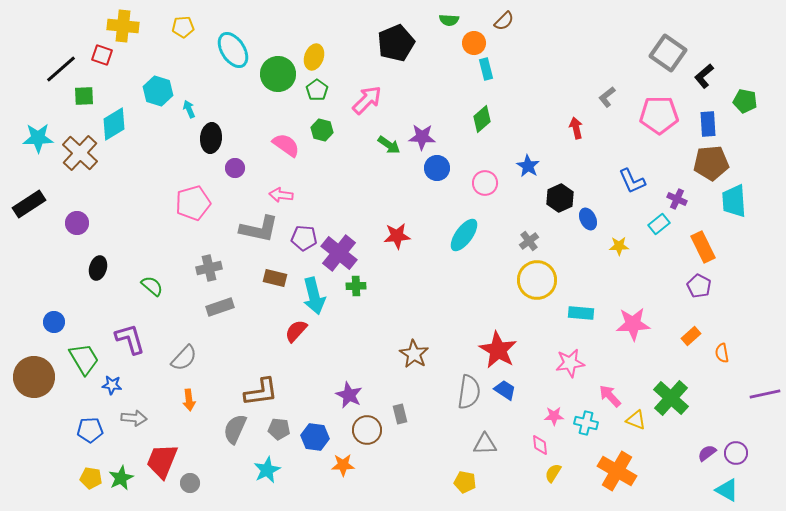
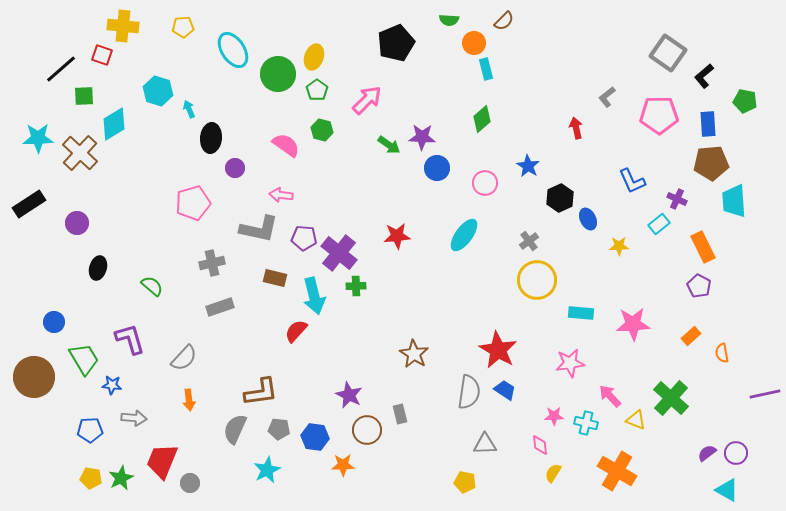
gray cross at (209, 268): moved 3 px right, 5 px up
